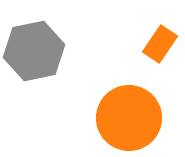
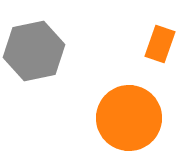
orange rectangle: rotated 15 degrees counterclockwise
